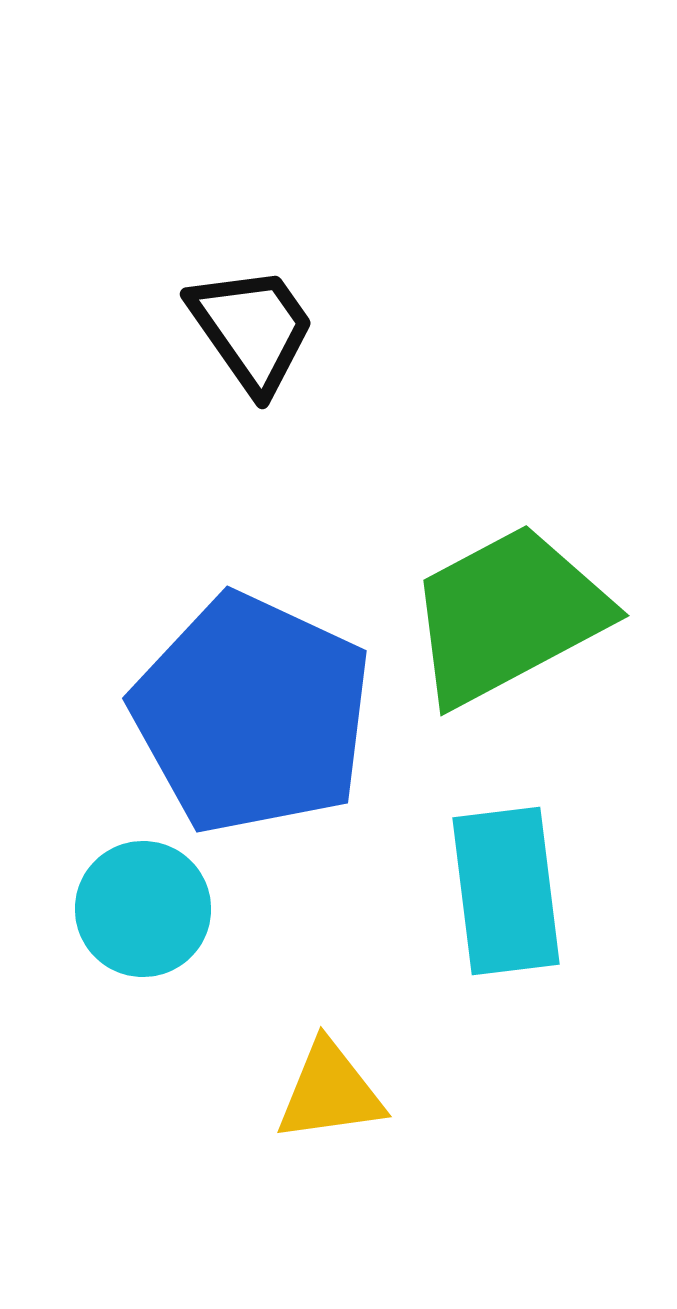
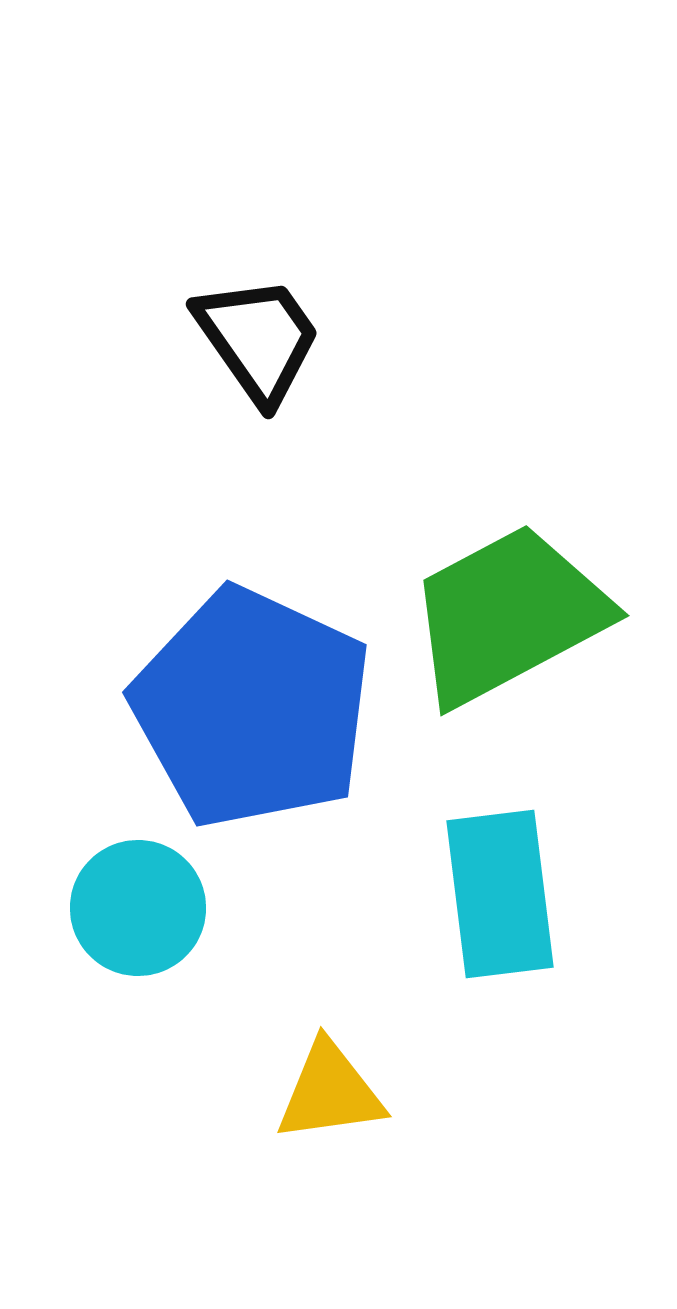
black trapezoid: moved 6 px right, 10 px down
blue pentagon: moved 6 px up
cyan rectangle: moved 6 px left, 3 px down
cyan circle: moved 5 px left, 1 px up
